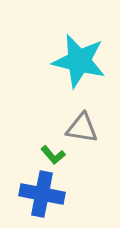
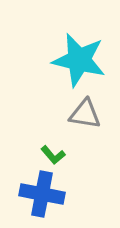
cyan star: moved 1 px up
gray triangle: moved 3 px right, 14 px up
